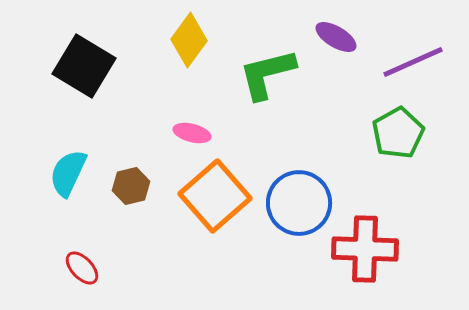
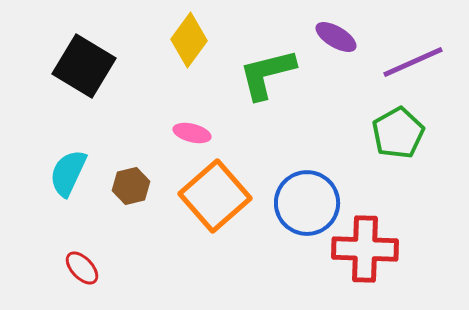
blue circle: moved 8 px right
